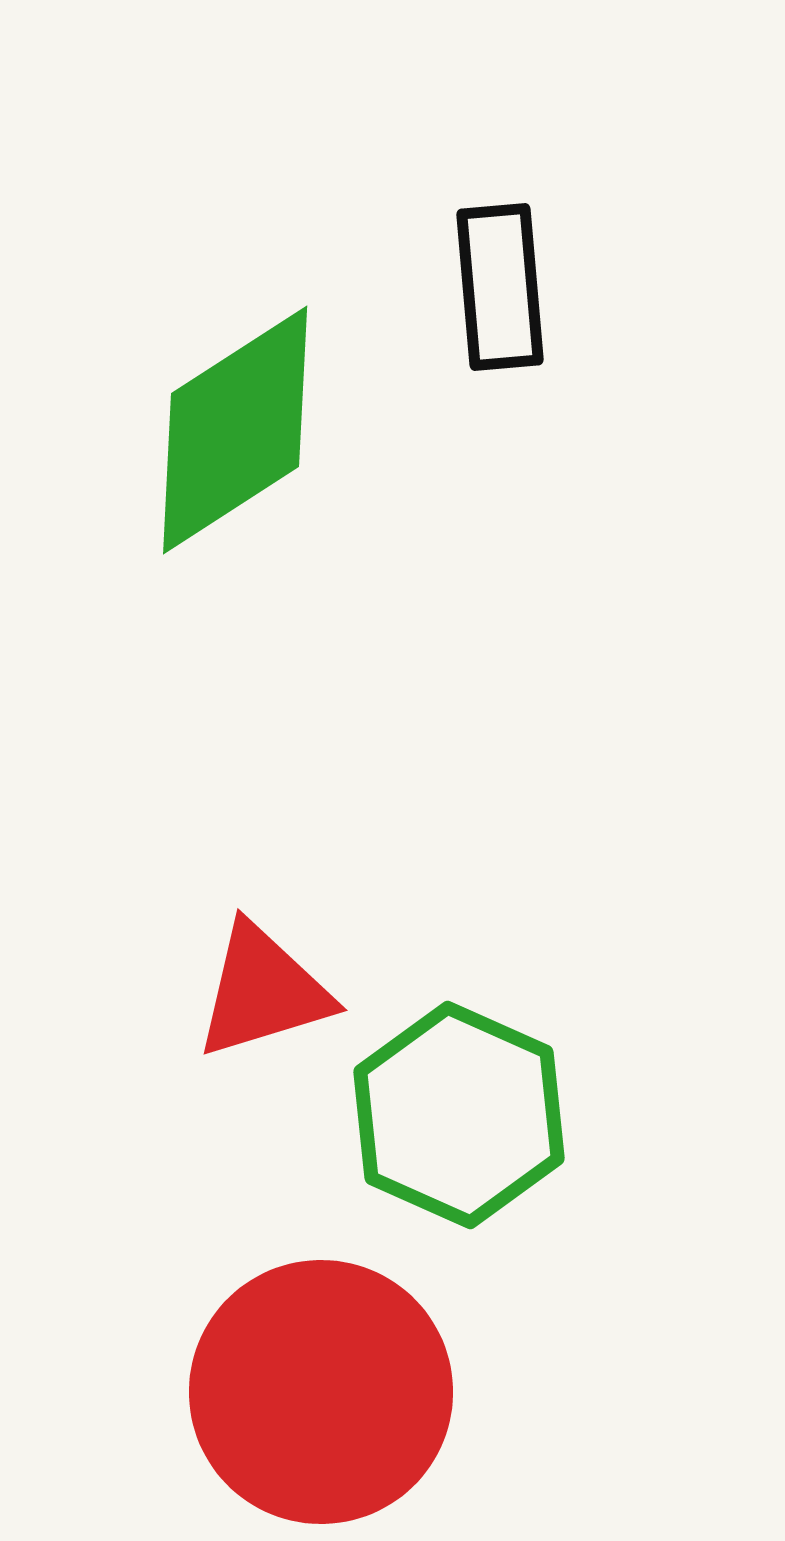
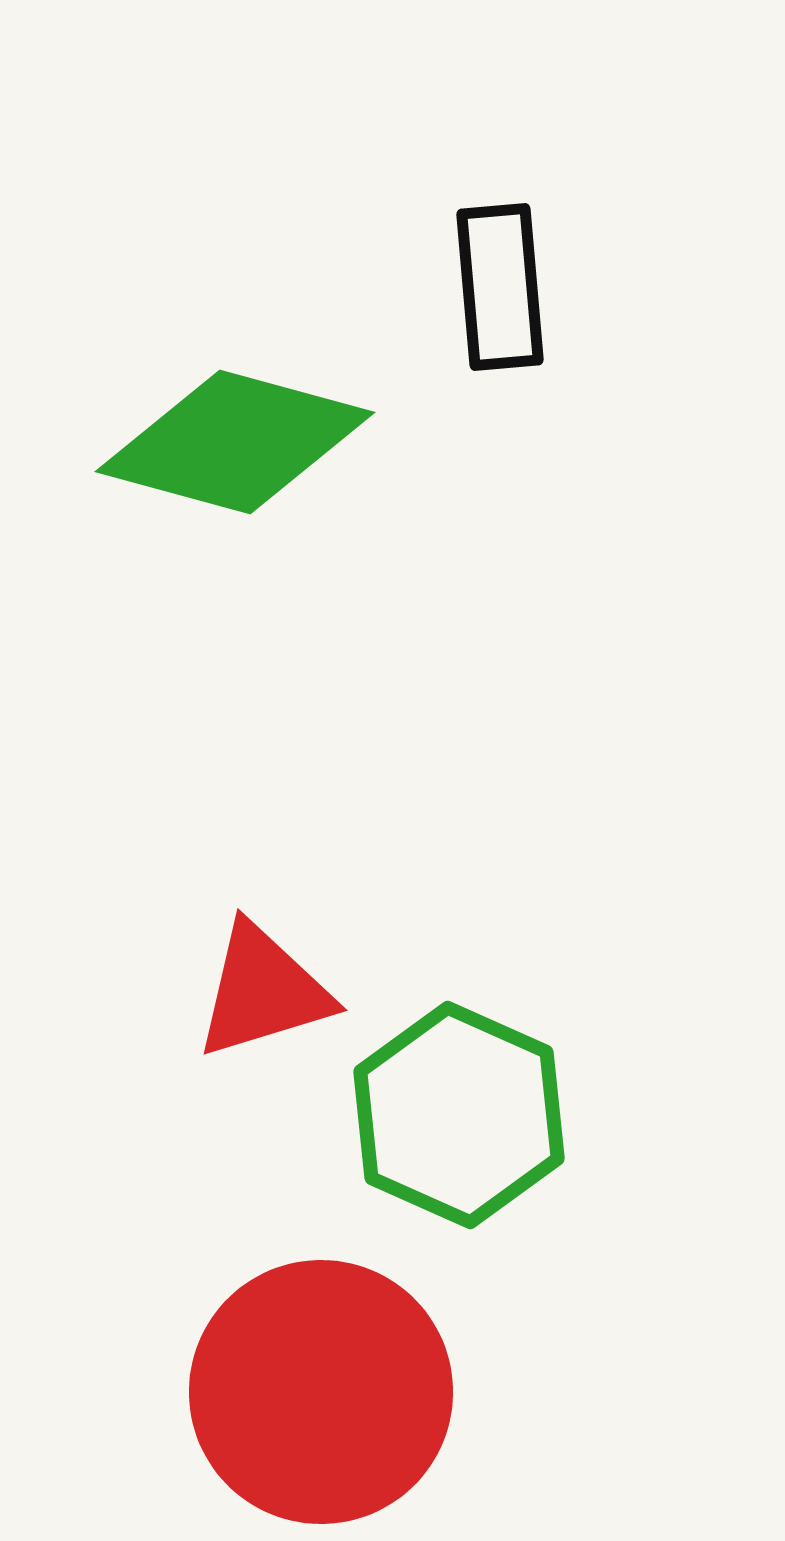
green diamond: moved 12 px down; rotated 48 degrees clockwise
